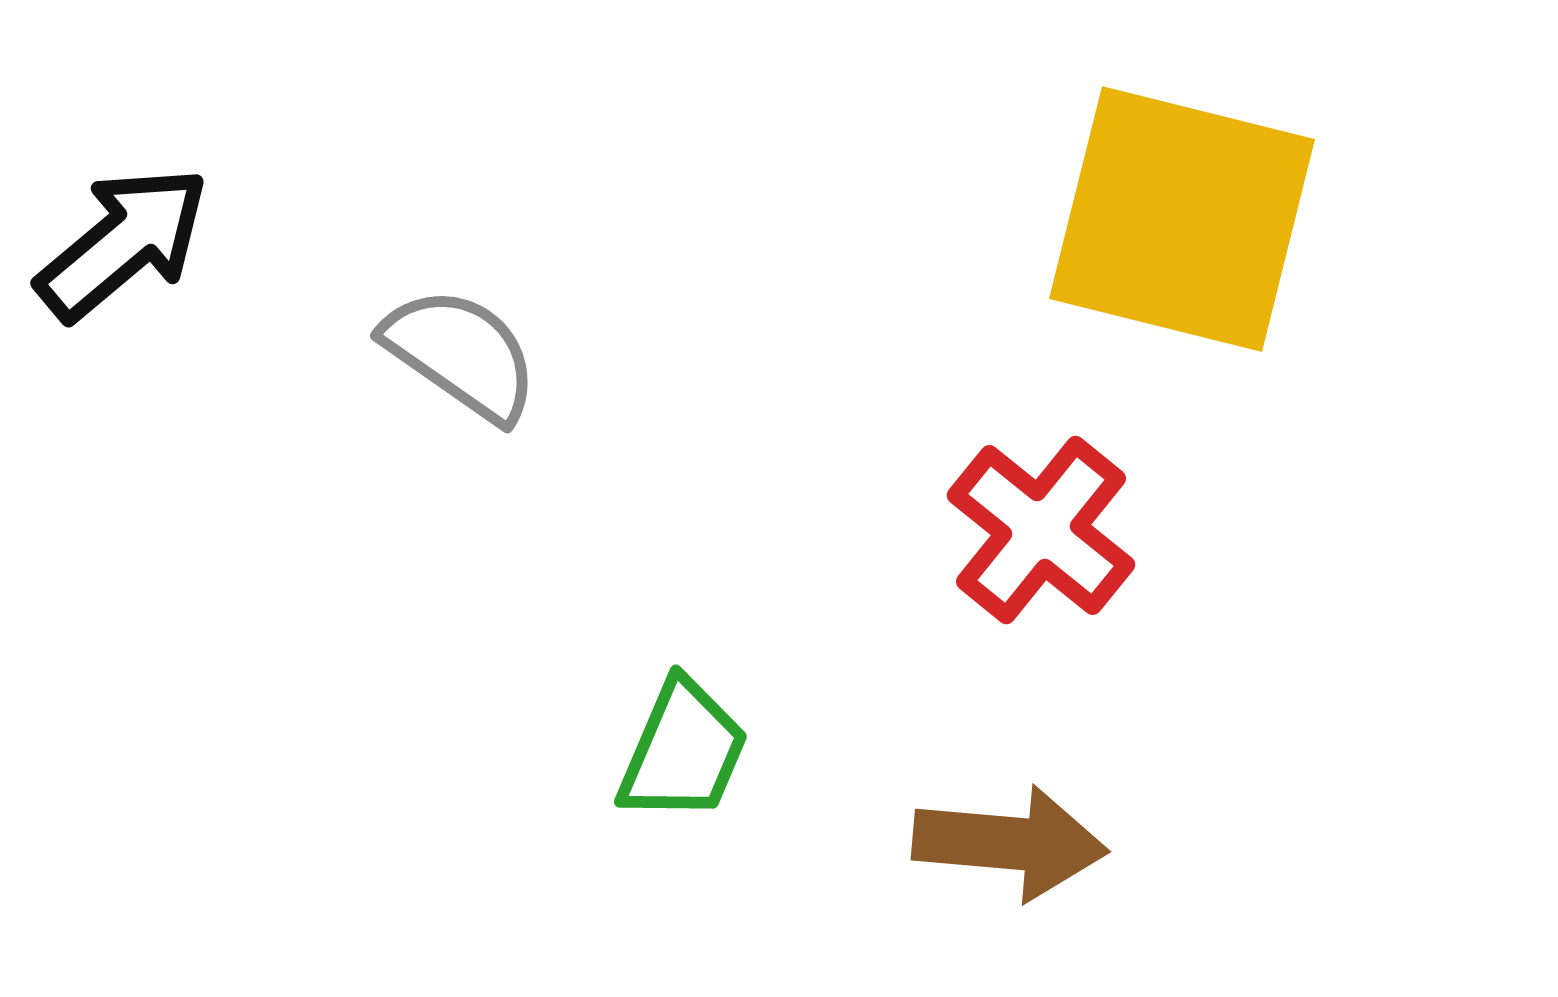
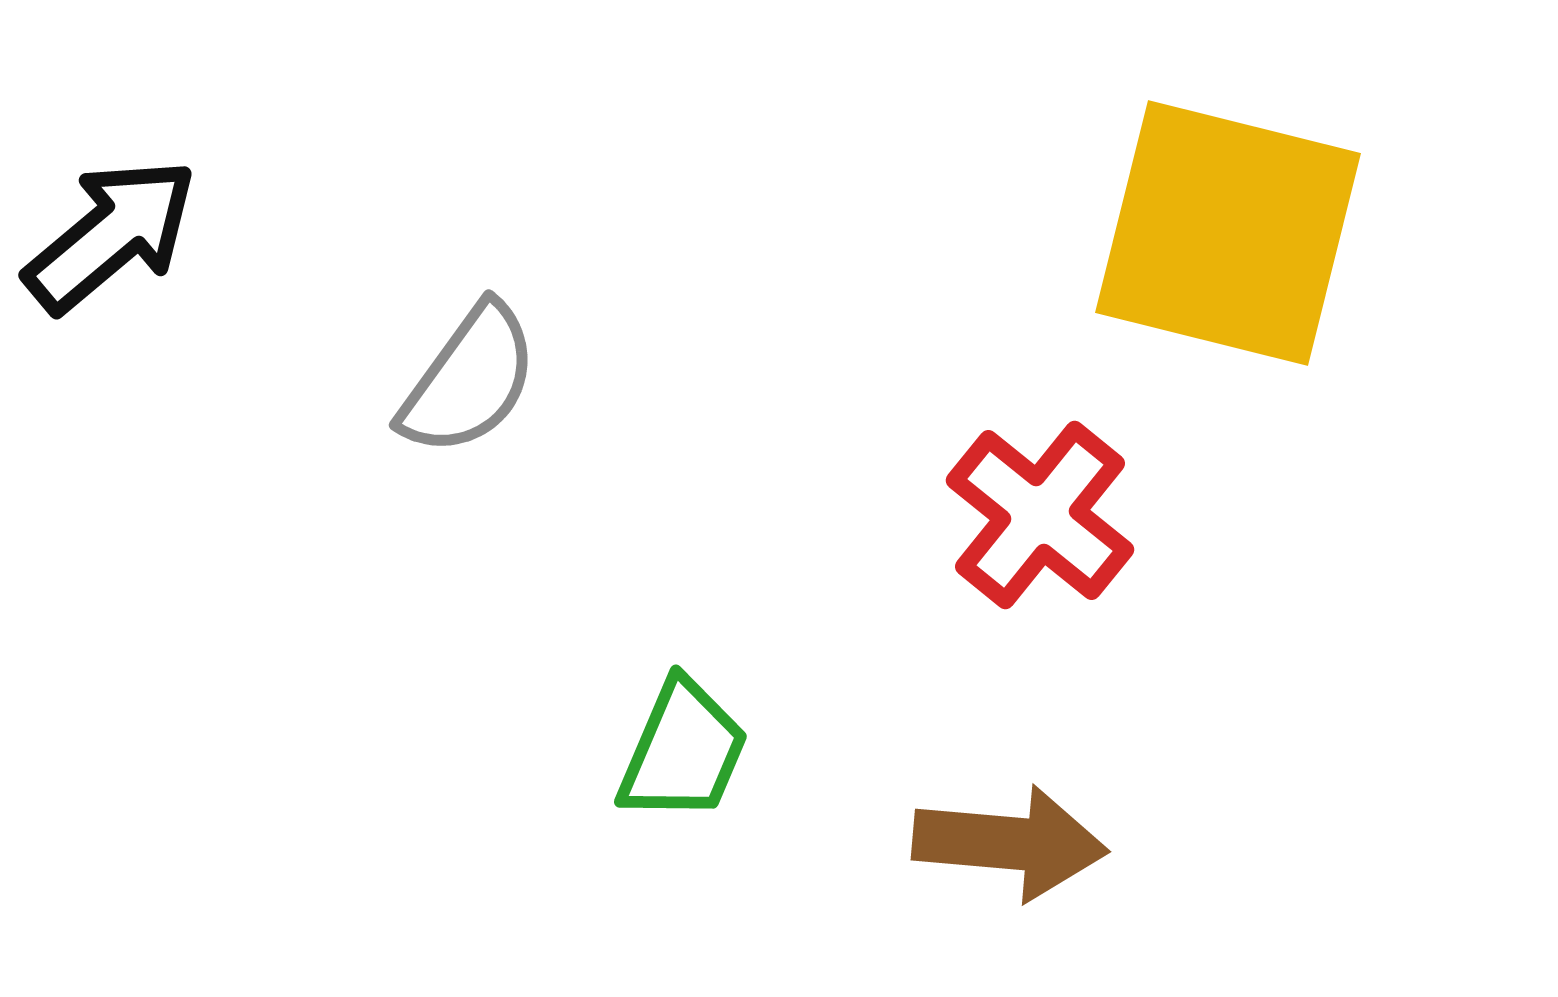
yellow square: moved 46 px right, 14 px down
black arrow: moved 12 px left, 8 px up
gray semicircle: moved 8 px right, 26 px down; rotated 91 degrees clockwise
red cross: moved 1 px left, 15 px up
